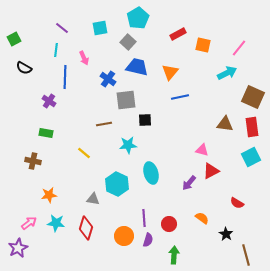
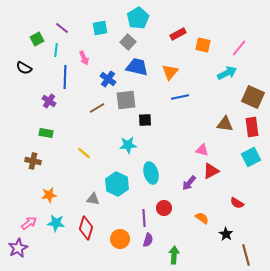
green square at (14, 39): moved 23 px right
brown line at (104, 124): moved 7 px left, 16 px up; rotated 21 degrees counterclockwise
red circle at (169, 224): moved 5 px left, 16 px up
orange circle at (124, 236): moved 4 px left, 3 px down
